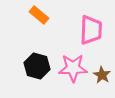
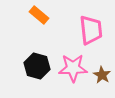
pink trapezoid: rotated 8 degrees counterclockwise
